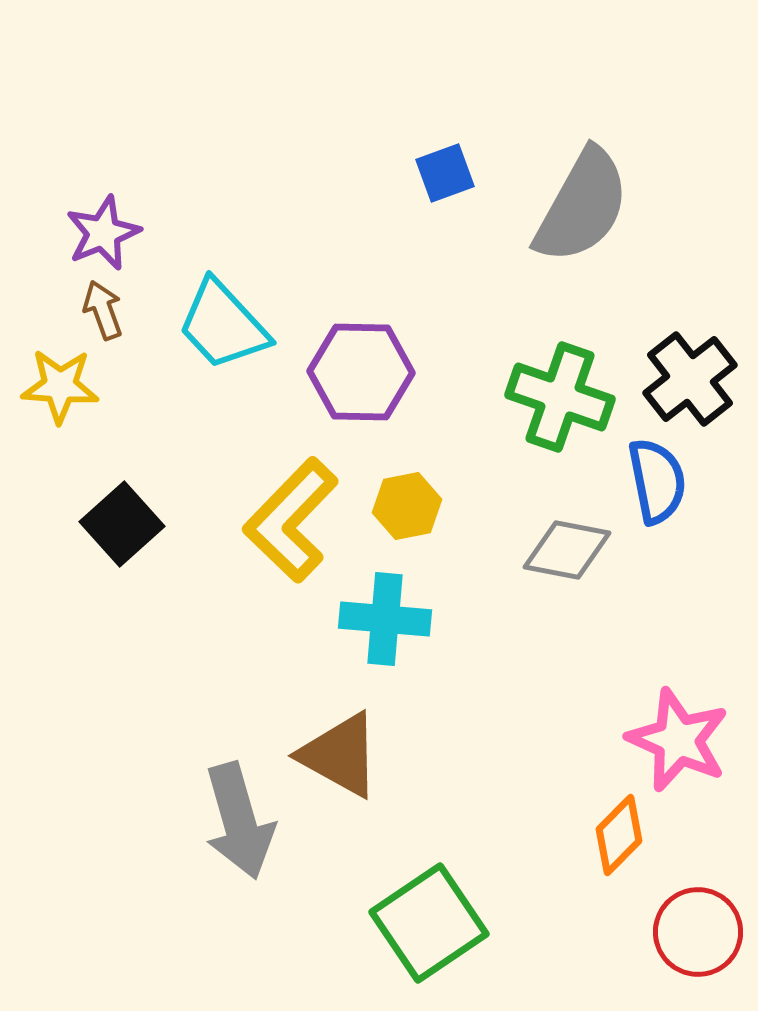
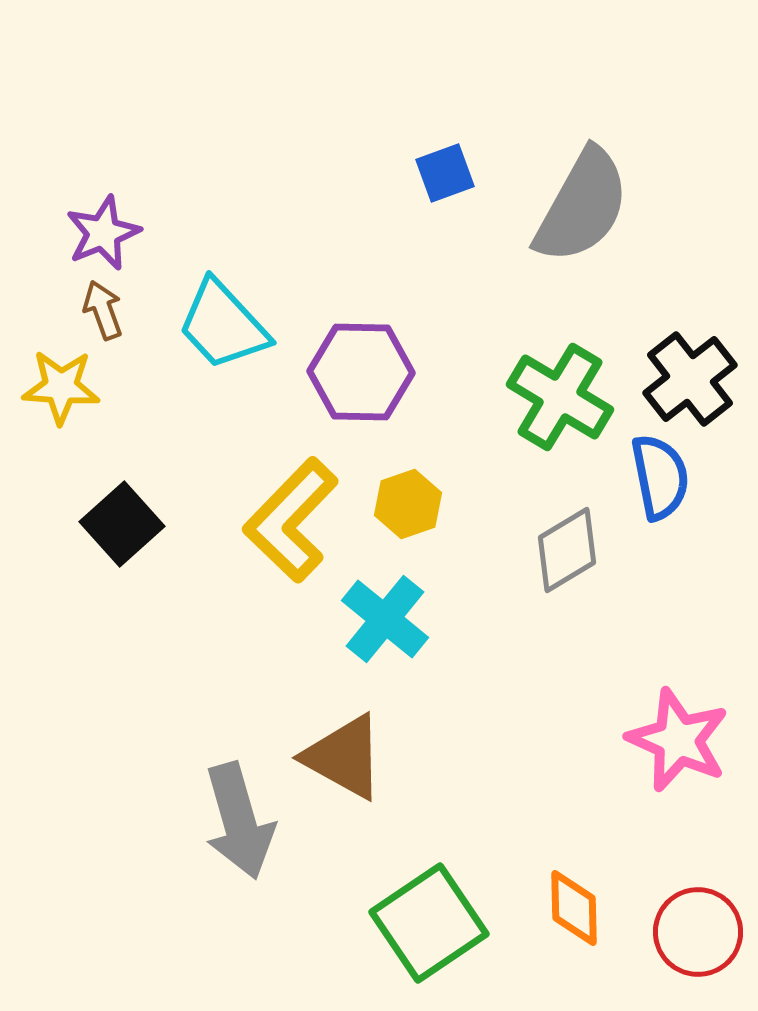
yellow star: moved 1 px right, 1 px down
green cross: rotated 12 degrees clockwise
blue semicircle: moved 3 px right, 4 px up
yellow hexagon: moved 1 px right, 2 px up; rotated 8 degrees counterclockwise
gray diamond: rotated 42 degrees counterclockwise
cyan cross: rotated 34 degrees clockwise
brown triangle: moved 4 px right, 2 px down
orange diamond: moved 45 px left, 73 px down; rotated 46 degrees counterclockwise
